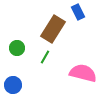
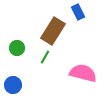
brown rectangle: moved 2 px down
